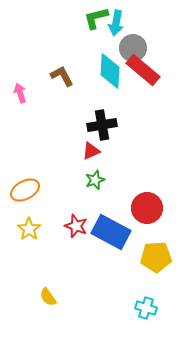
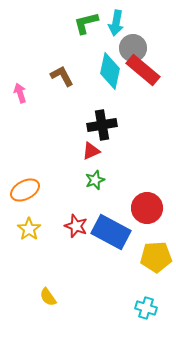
green L-shape: moved 10 px left, 5 px down
cyan diamond: rotated 9 degrees clockwise
